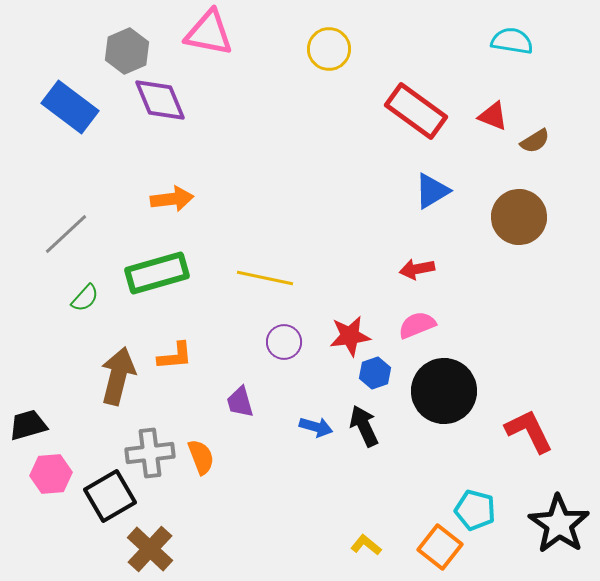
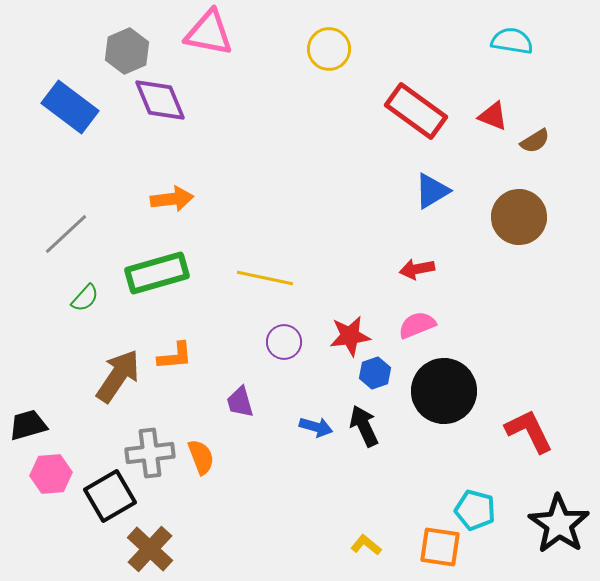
brown arrow: rotated 20 degrees clockwise
orange square: rotated 30 degrees counterclockwise
